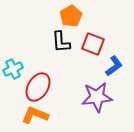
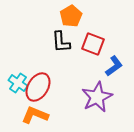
cyan cross: moved 5 px right, 14 px down; rotated 30 degrees counterclockwise
purple star: rotated 20 degrees counterclockwise
